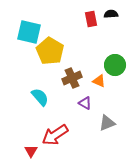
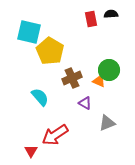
green circle: moved 6 px left, 5 px down
